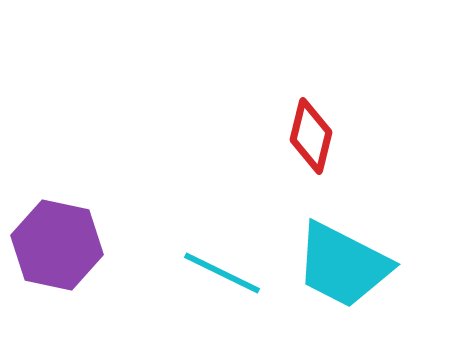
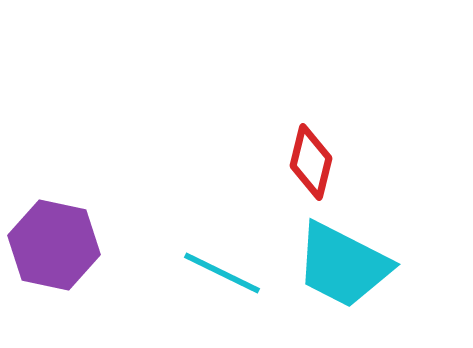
red diamond: moved 26 px down
purple hexagon: moved 3 px left
